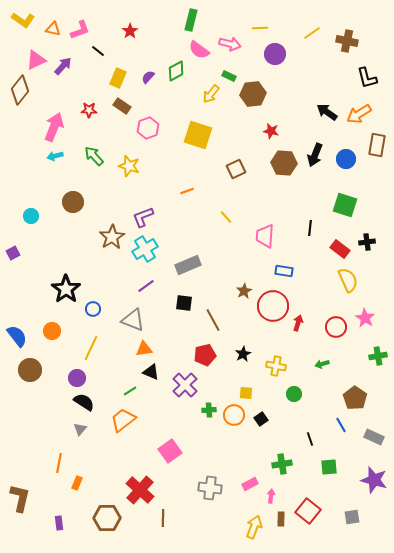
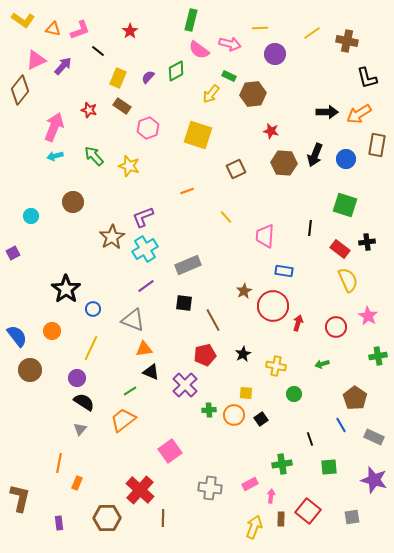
red star at (89, 110): rotated 14 degrees clockwise
black arrow at (327, 112): rotated 145 degrees clockwise
pink star at (365, 318): moved 3 px right, 2 px up
